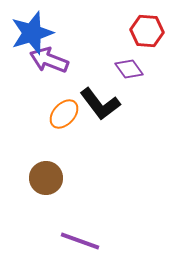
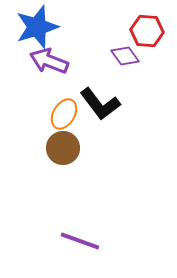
blue star: moved 5 px right, 6 px up
purple arrow: moved 1 px down
purple diamond: moved 4 px left, 13 px up
orange ellipse: rotated 12 degrees counterclockwise
brown circle: moved 17 px right, 30 px up
